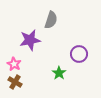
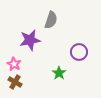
purple circle: moved 2 px up
